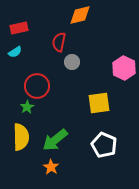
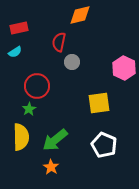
green star: moved 2 px right, 2 px down
